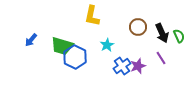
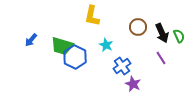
cyan star: moved 1 px left; rotated 16 degrees counterclockwise
purple star: moved 5 px left, 18 px down; rotated 28 degrees counterclockwise
